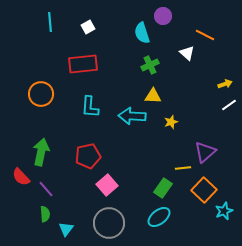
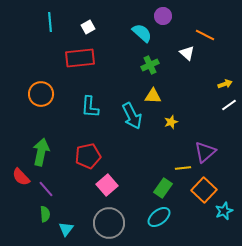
cyan semicircle: rotated 150 degrees clockwise
red rectangle: moved 3 px left, 6 px up
cyan arrow: rotated 120 degrees counterclockwise
